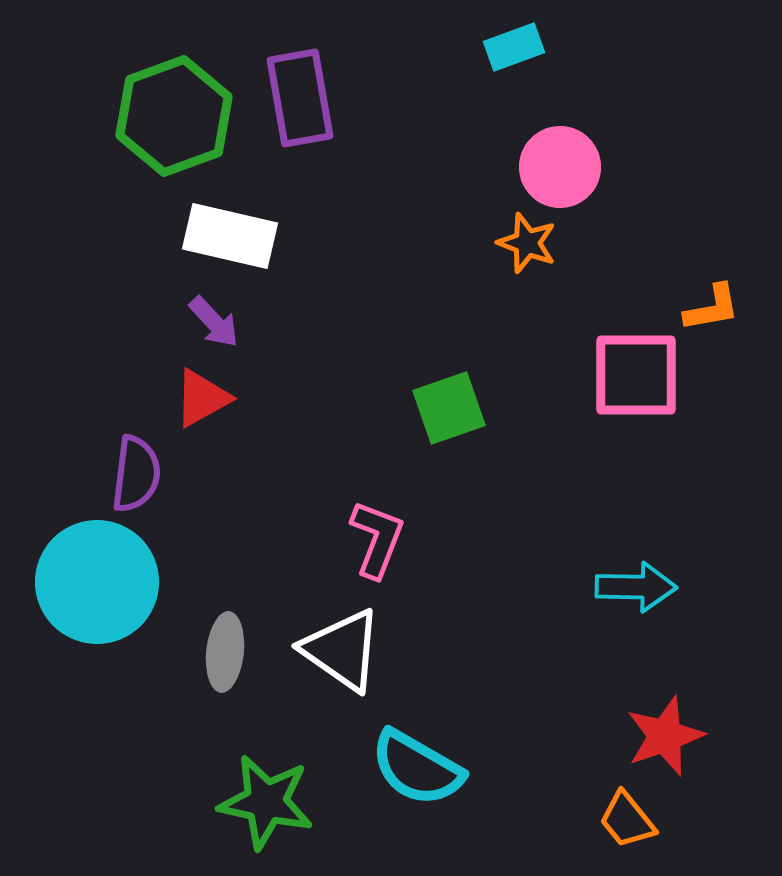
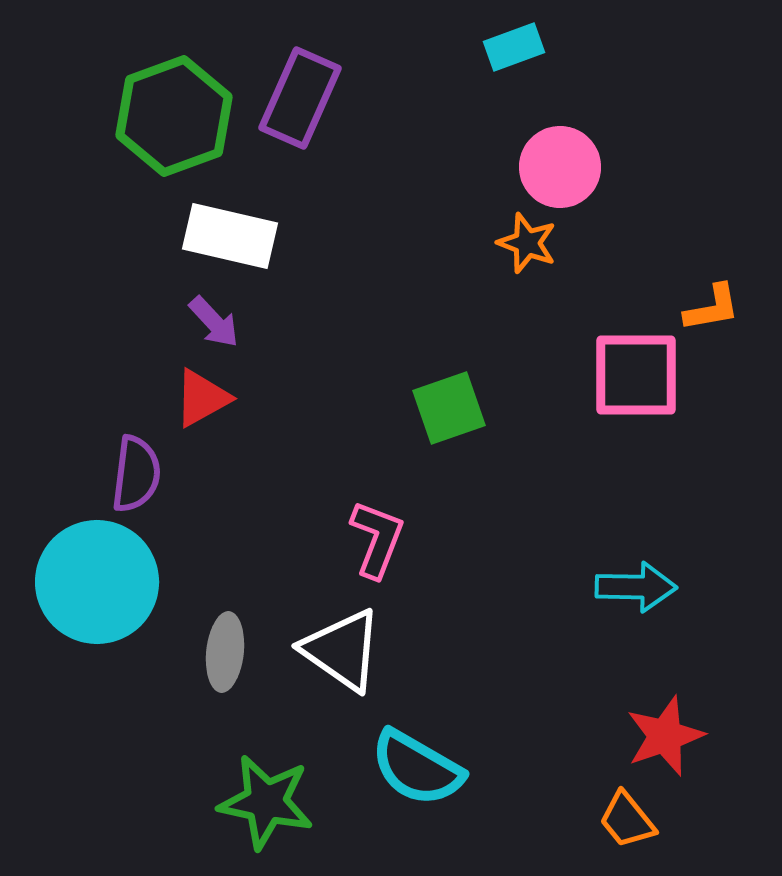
purple rectangle: rotated 34 degrees clockwise
